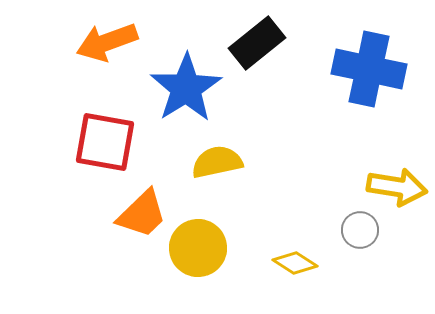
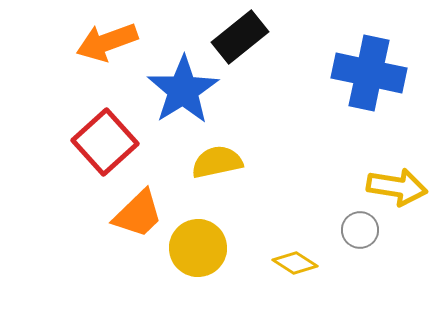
black rectangle: moved 17 px left, 6 px up
blue cross: moved 4 px down
blue star: moved 3 px left, 2 px down
red square: rotated 38 degrees clockwise
orange trapezoid: moved 4 px left
